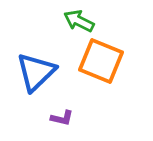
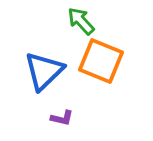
green arrow: moved 2 px right; rotated 20 degrees clockwise
blue triangle: moved 8 px right, 1 px up
